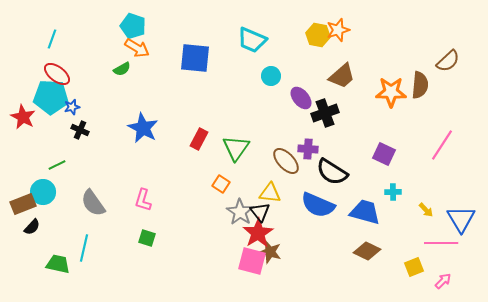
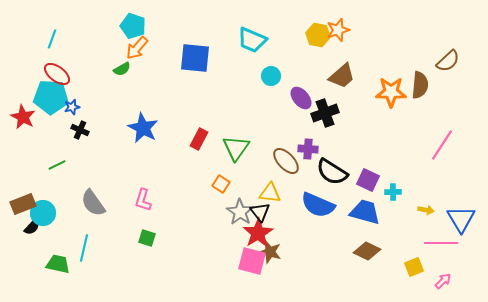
orange arrow at (137, 48): rotated 100 degrees clockwise
purple square at (384, 154): moved 16 px left, 26 px down
cyan circle at (43, 192): moved 21 px down
yellow arrow at (426, 210): rotated 35 degrees counterclockwise
